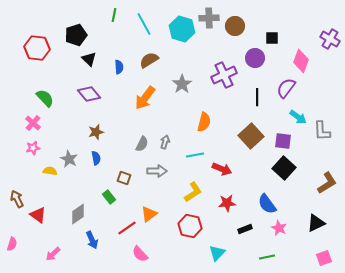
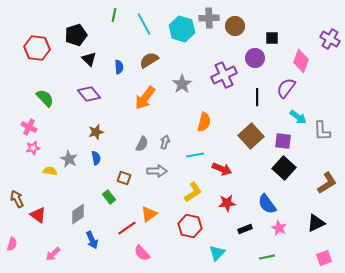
pink cross at (33, 123): moved 4 px left, 4 px down; rotated 14 degrees counterclockwise
pink semicircle at (140, 254): moved 2 px right, 1 px up
